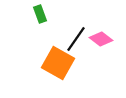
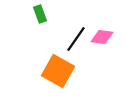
pink diamond: moved 1 px right, 2 px up; rotated 30 degrees counterclockwise
orange square: moved 8 px down
